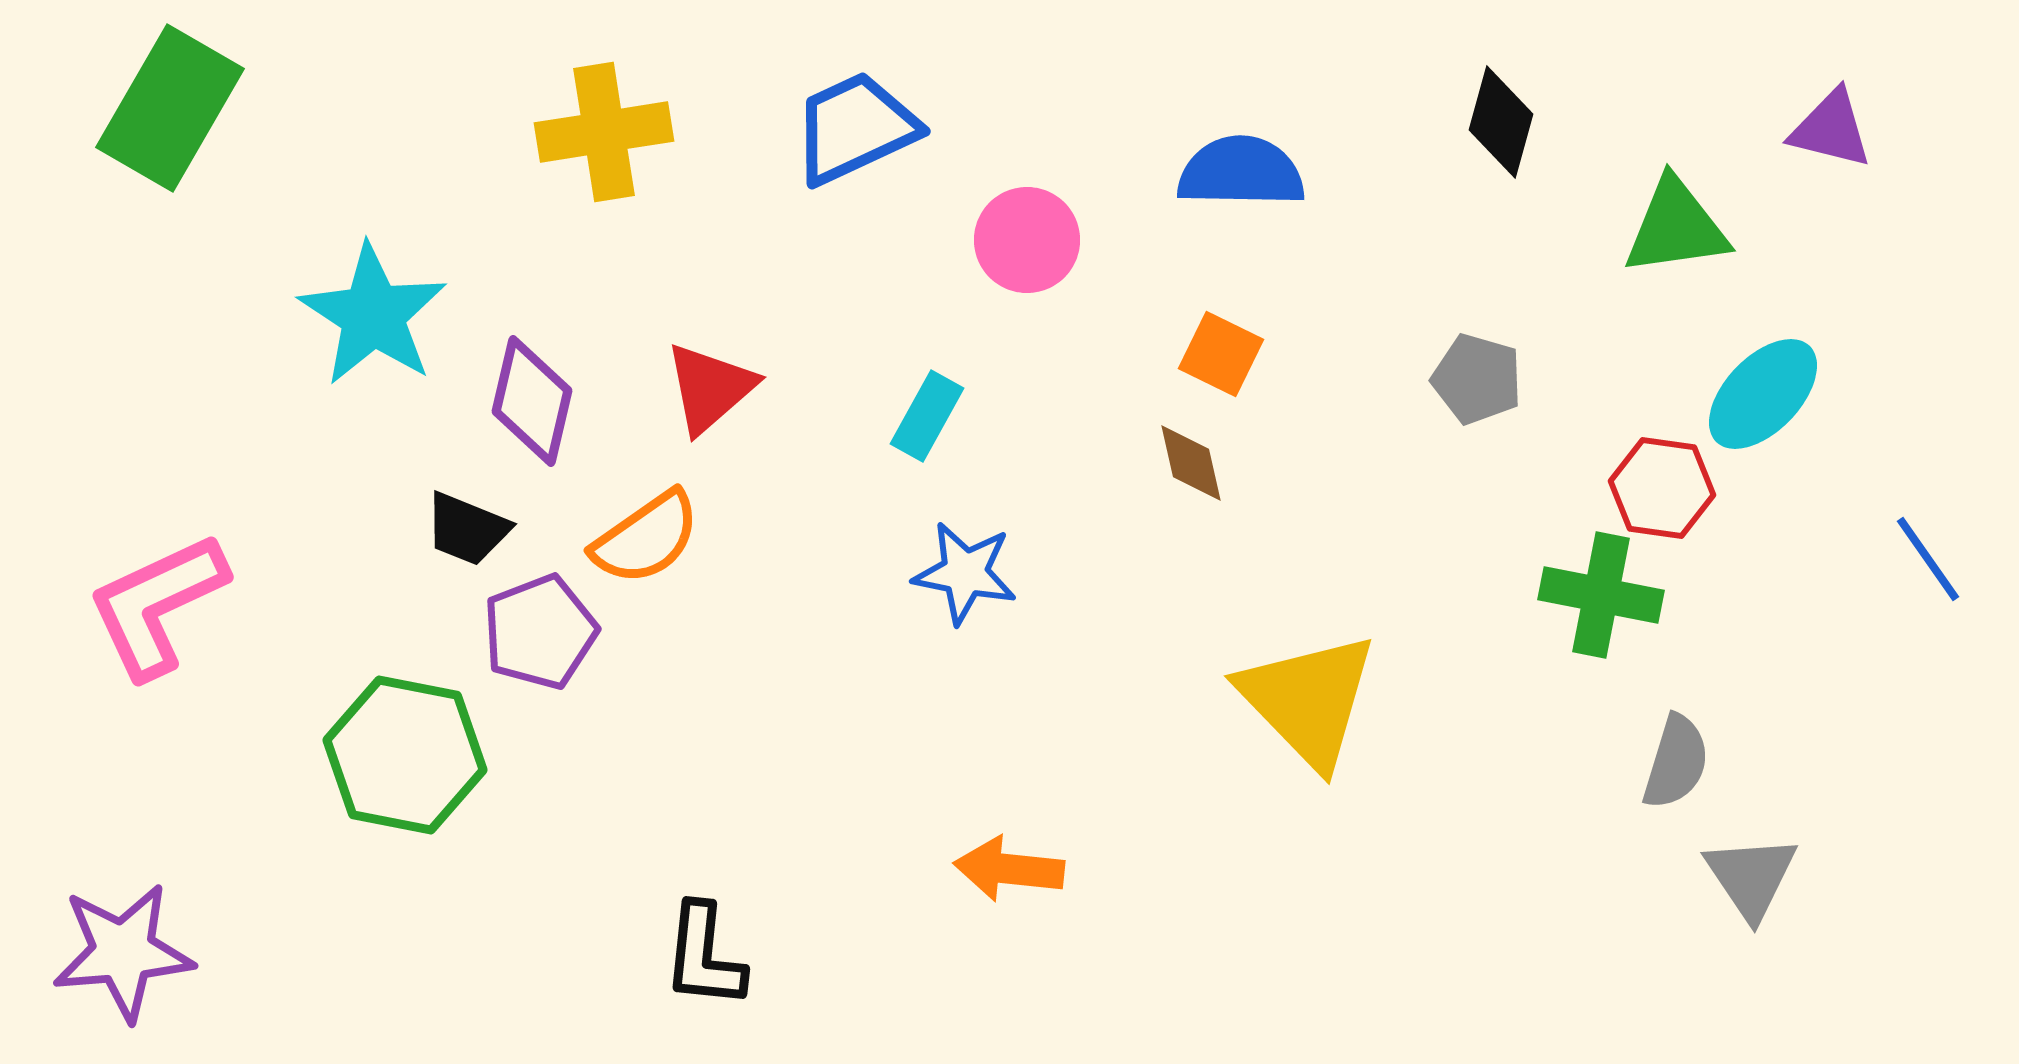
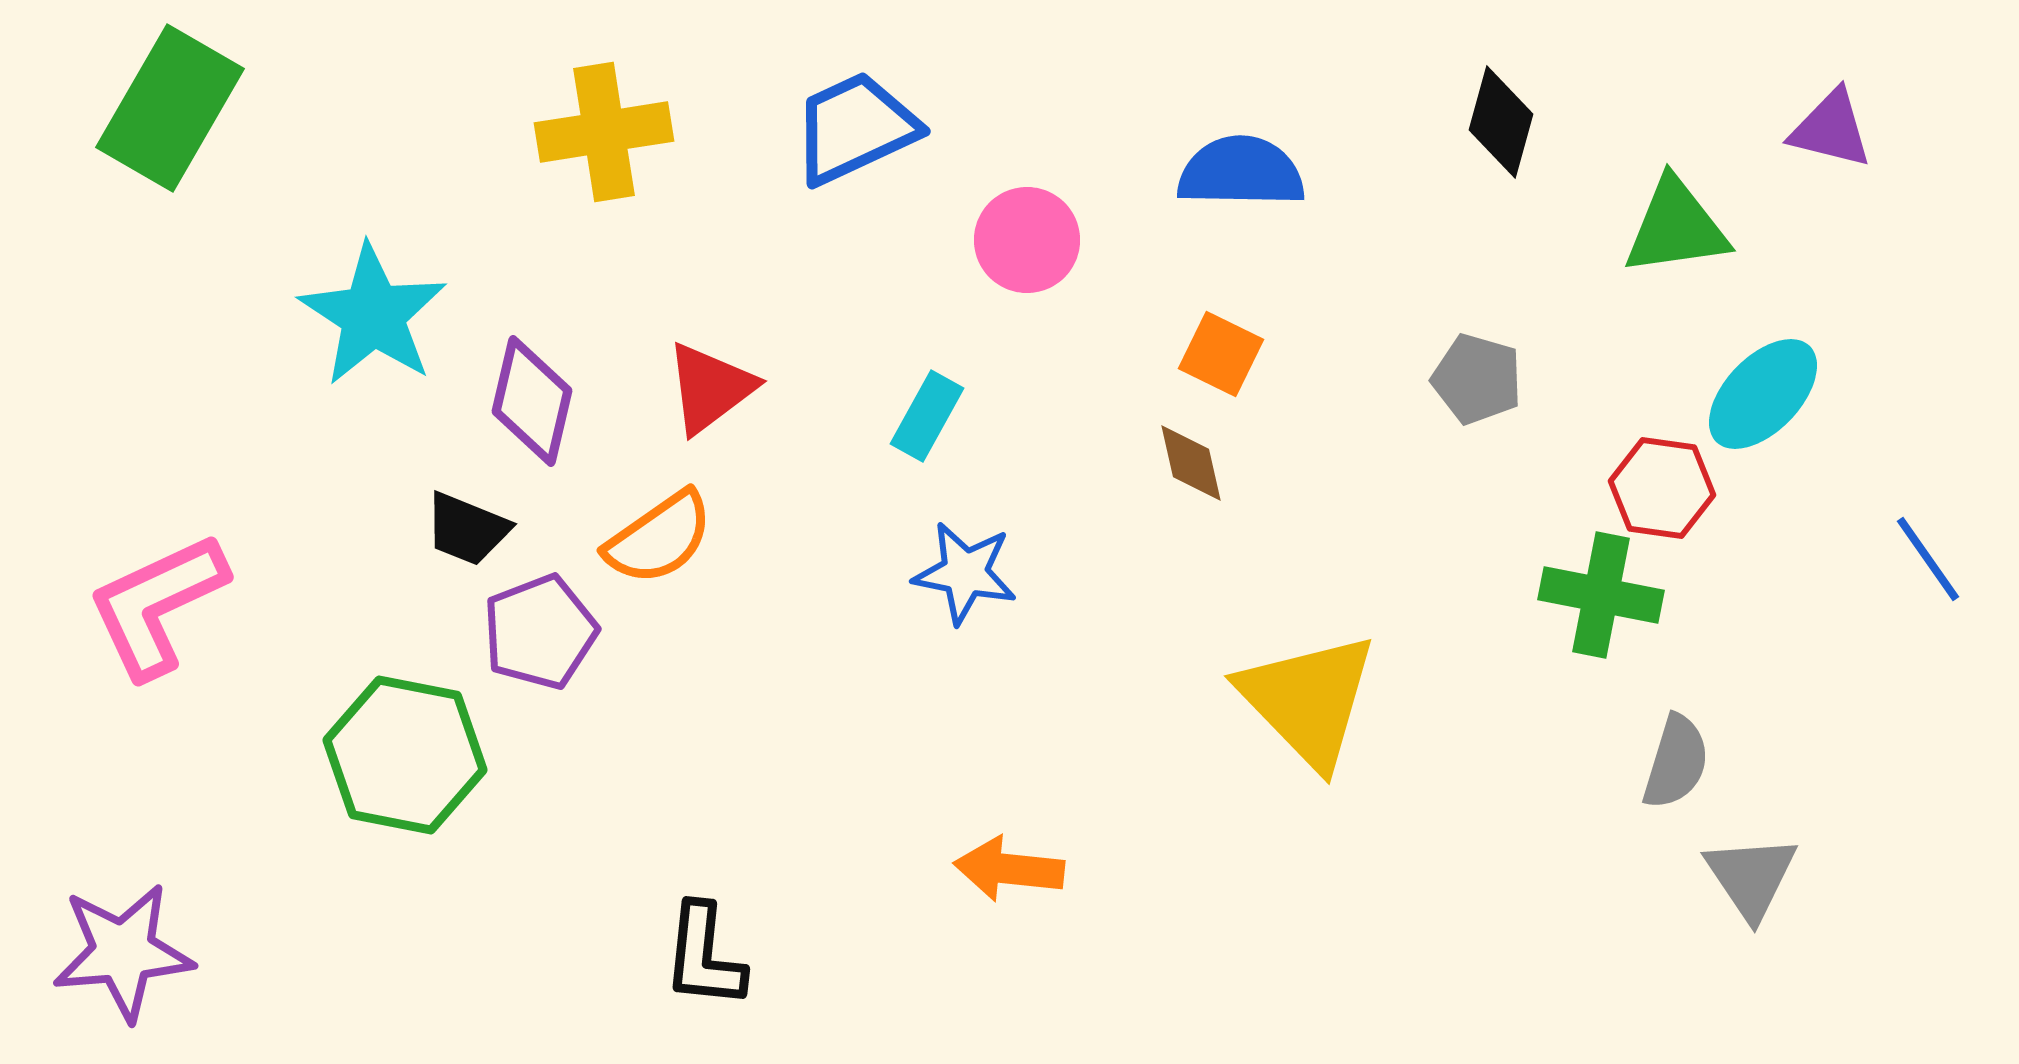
red triangle: rotated 4 degrees clockwise
orange semicircle: moved 13 px right
